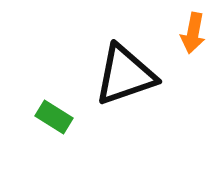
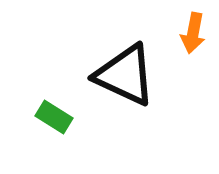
black triangle: rotated 44 degrees clockwise
